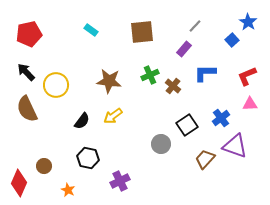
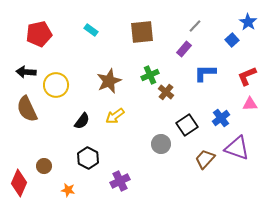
red pentagon: moved 10 px right
black arrow: rotated 42 degrees counterclockwise
brown star: rotated 30 degrees counterclockwise
brown cross: moved 7 px left, 6 px down
yellow arrow: moved 2 px right
purple triangle: moved 2 px right, 2 px down
black hexagon: rotated 15 degrees clockwise
orange star: rotated 16 degrees counterclockwise
